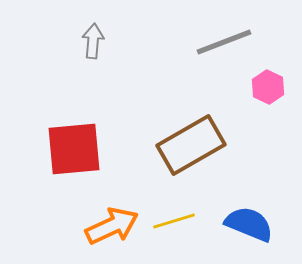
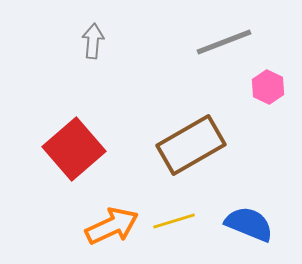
red square: rotated 36 degrees counterclockwise
